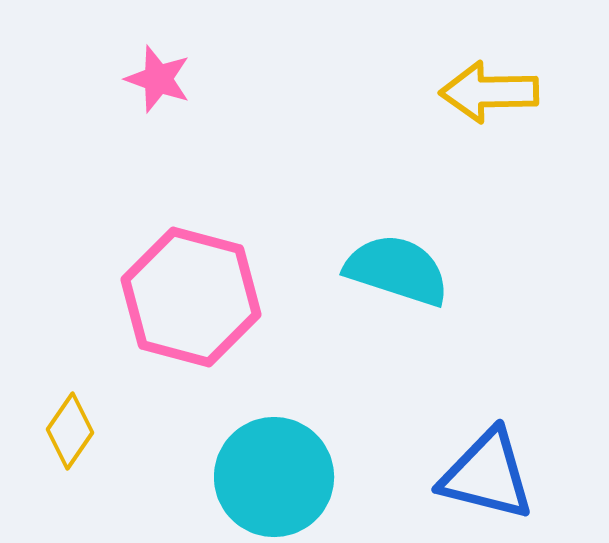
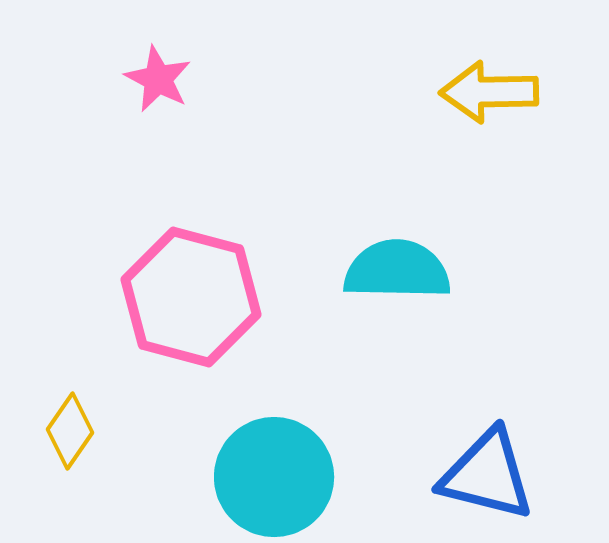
pink star: rotated 8 degrees clockwise
cyan semicircle: rotated 17 degrees counterclockwise
